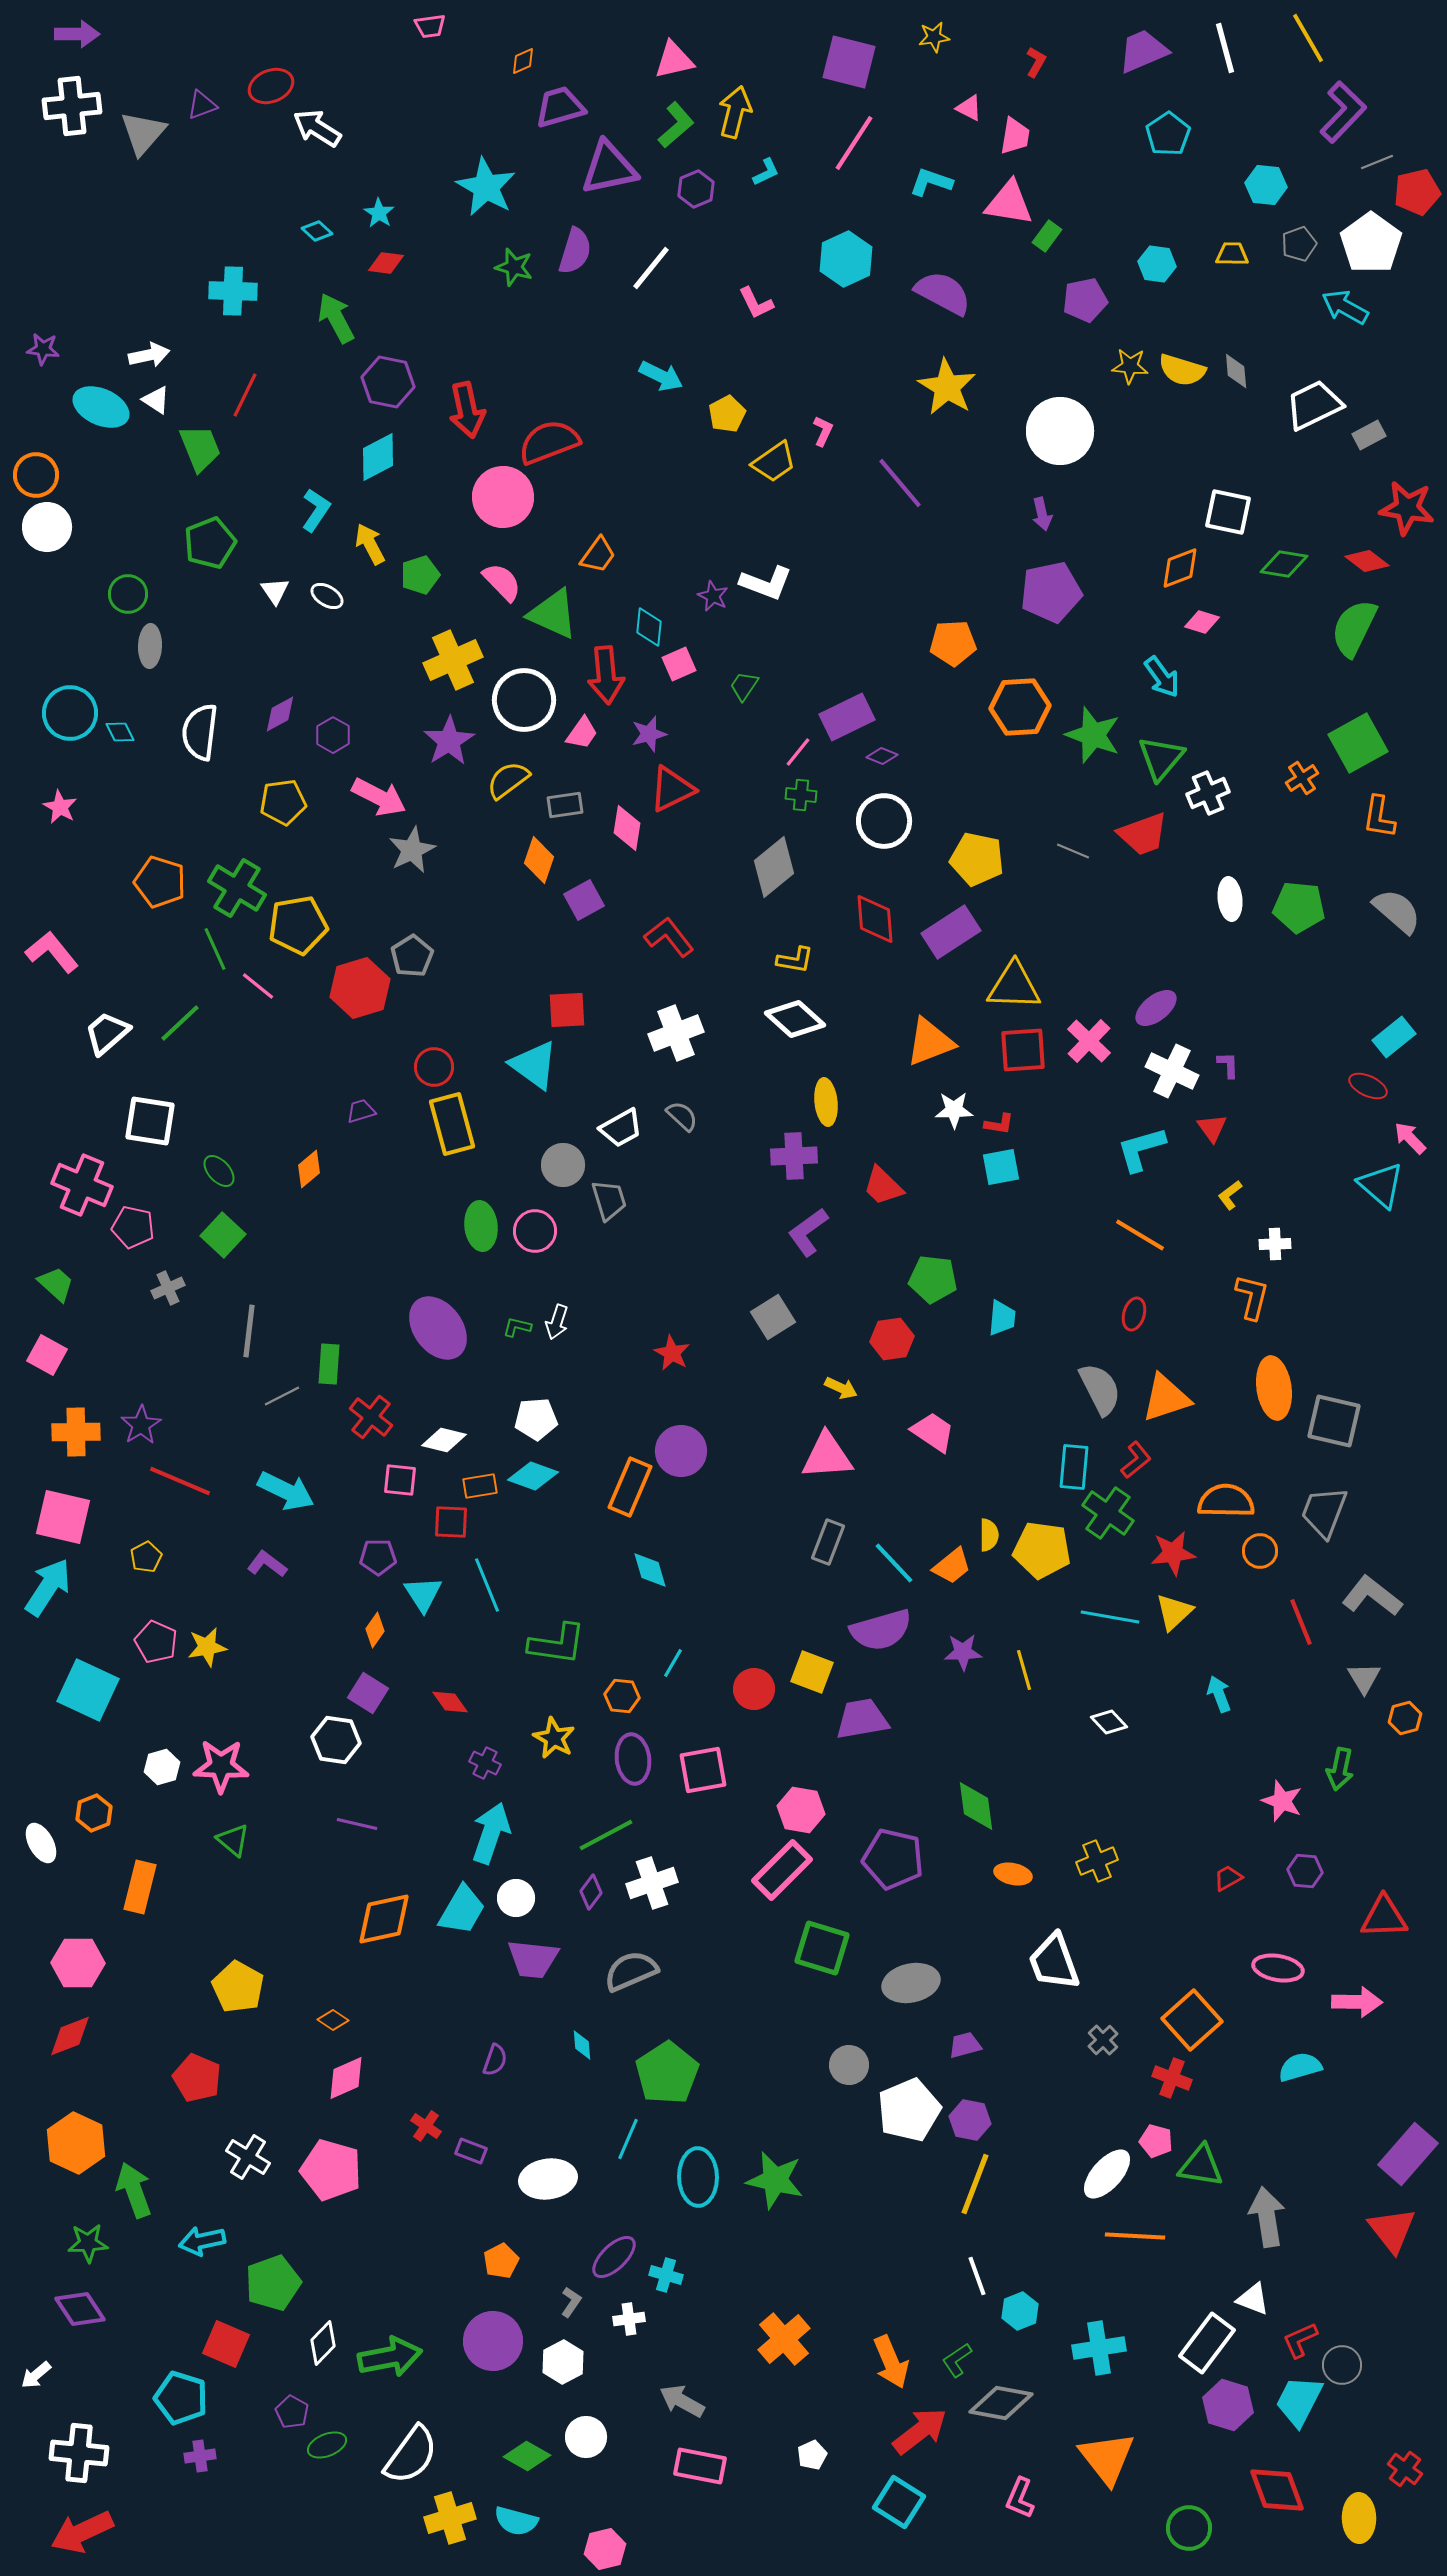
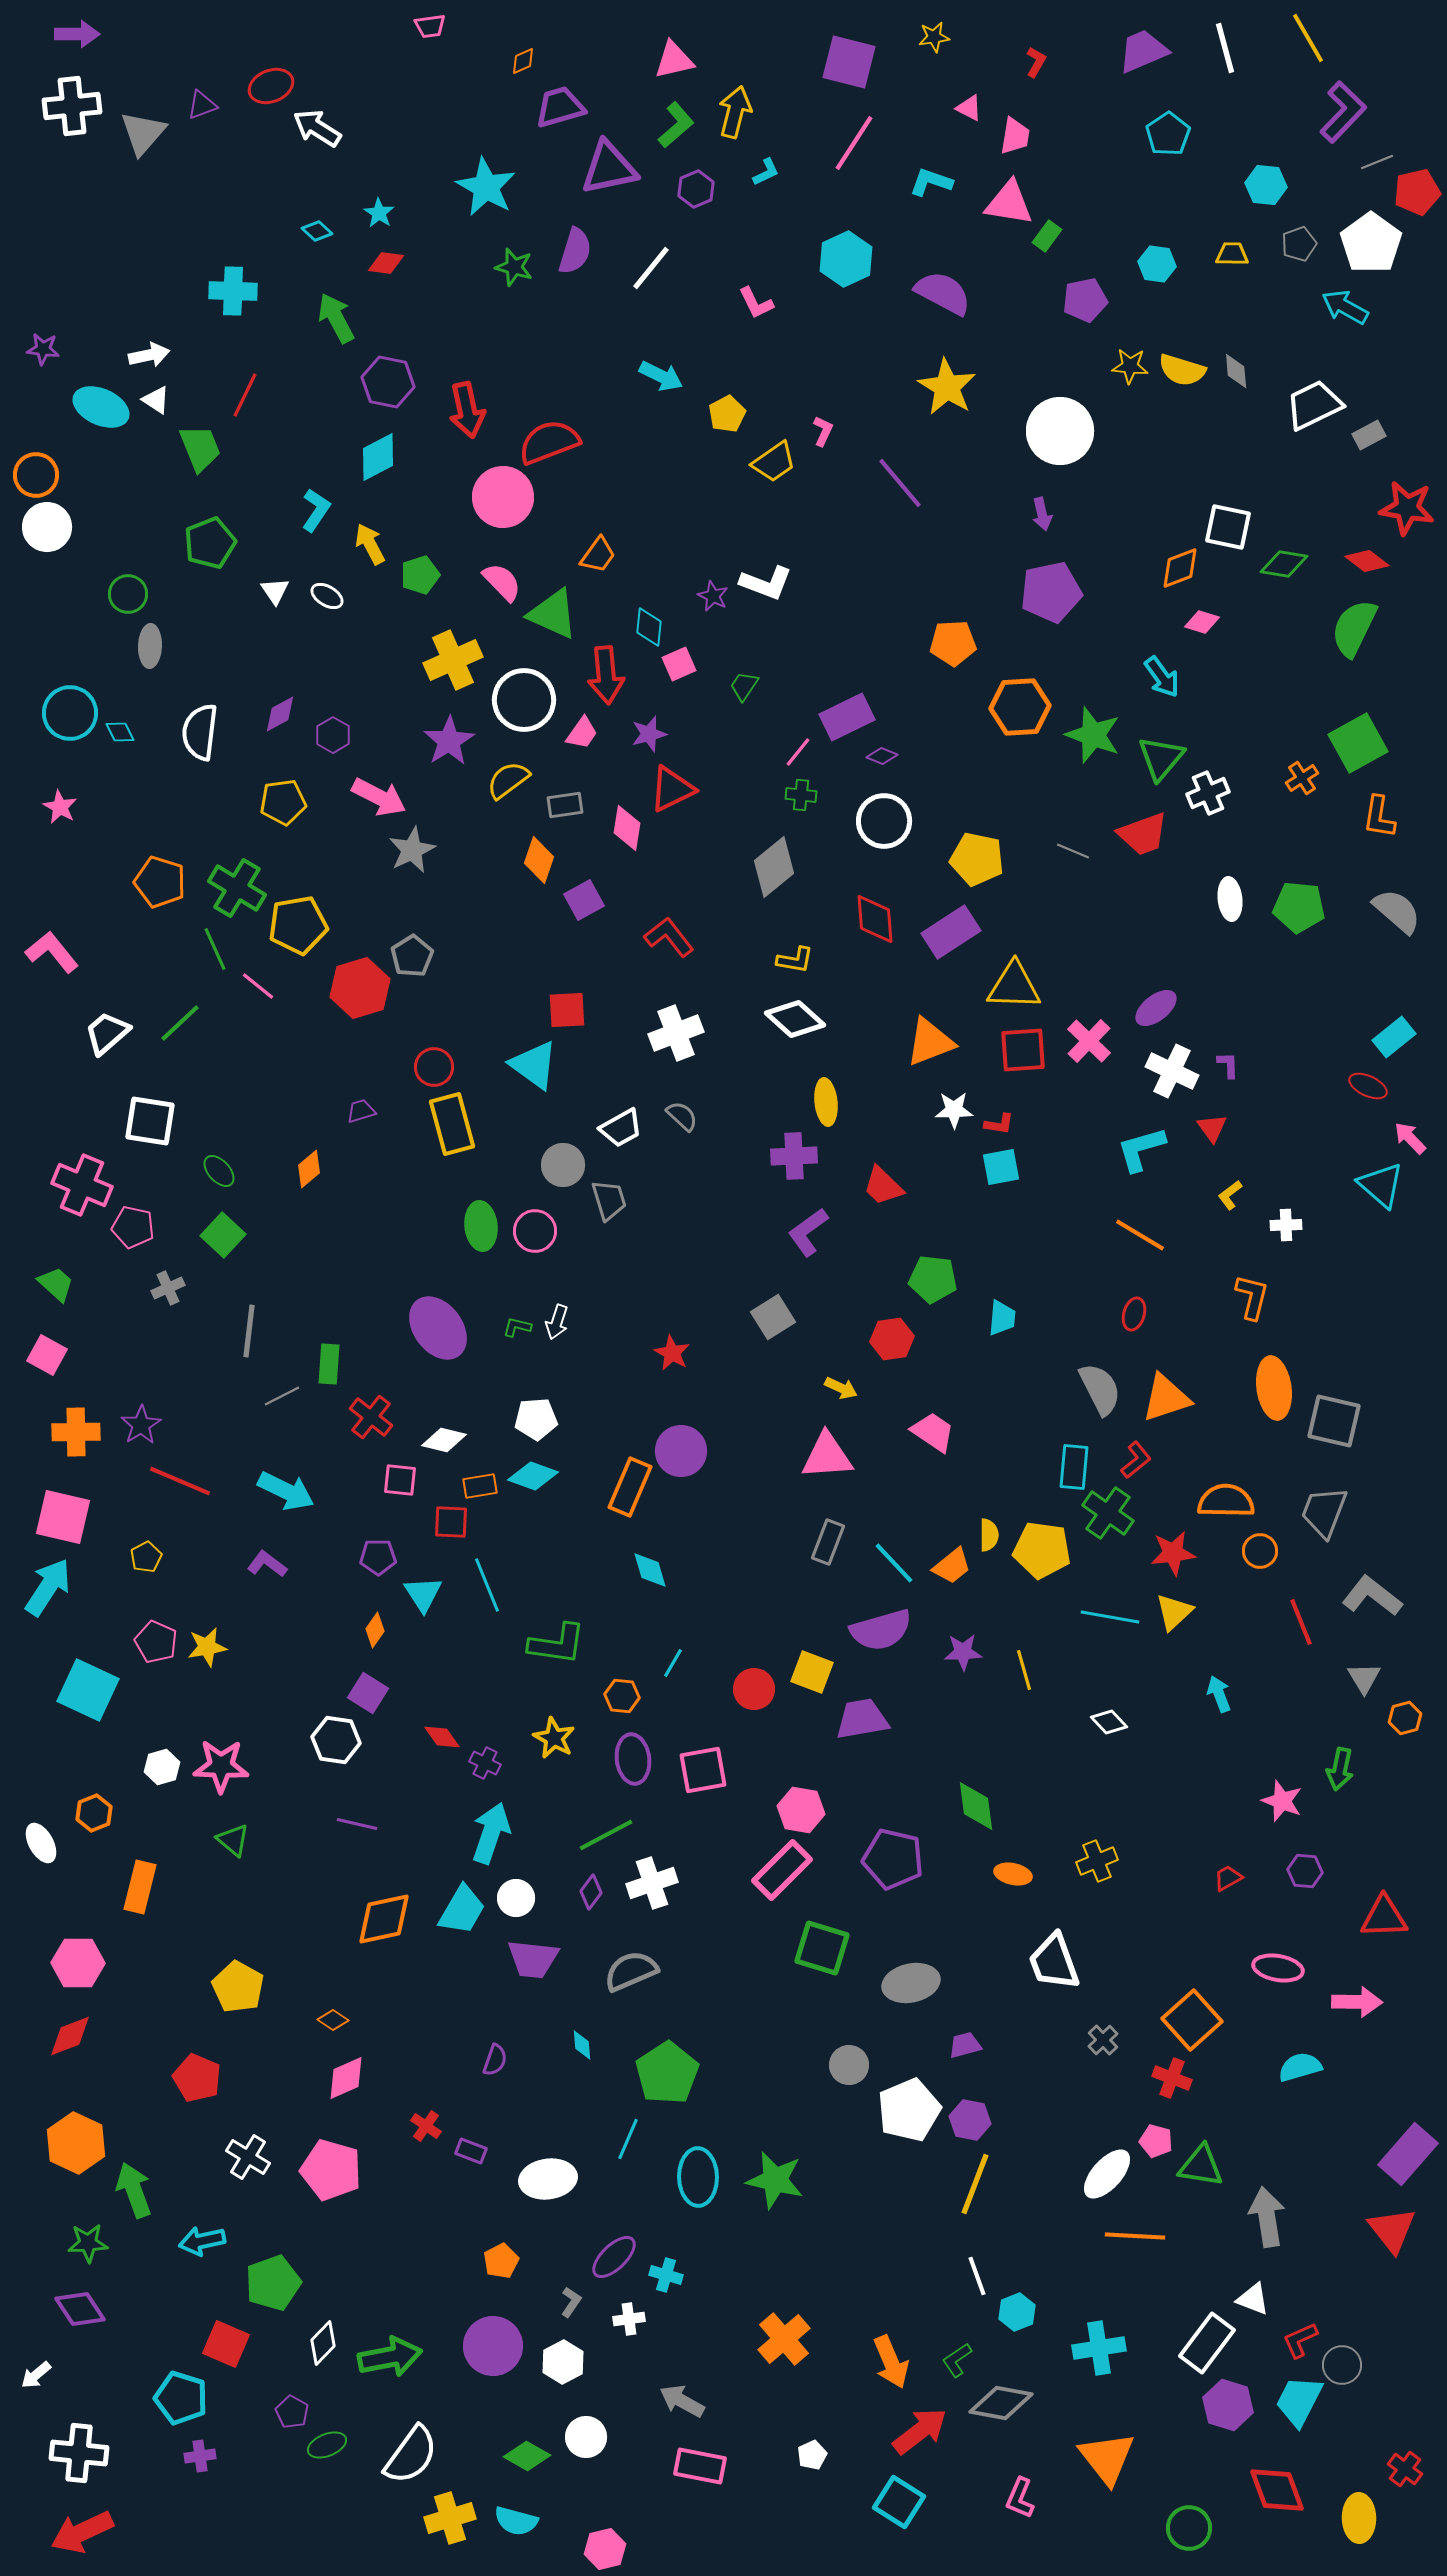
white square at (1228, 512): moved 15 px down
white cross at (1275, 1244): moved 11 px right, 19 px up
red diamond at (450, 1702): moved 8 px left, 35 px down
cyan hexagon at (1020, 2311): moved 3 px left, 1 px down
purple circle at (493, 2341): moved 5 px down
